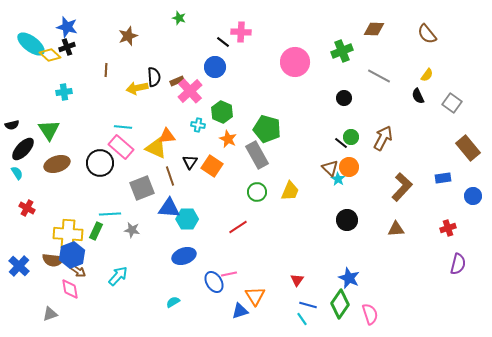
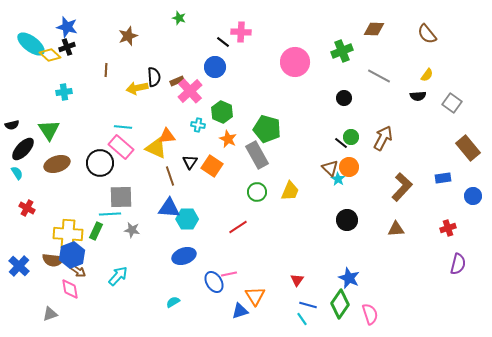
black semicircle at (418, 96): rotated 70 degrees counterclockwise
gray square at (142, 188): moved 21 px left, 9 px down; rotated 20 degrees clockwise
